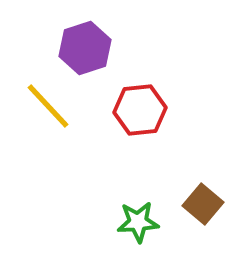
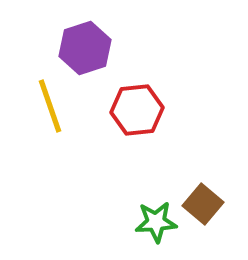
yellow line: moved 2 px right; rotated 24 degrees clockwise
red hexagon: moved 3 px left
green star: moved 18 px right
